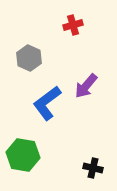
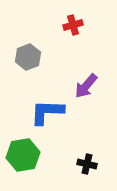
gray hexagon: moved 1 px left, 1 px up; rotated 15 degrees clockwise
blue L-shape: moved 9 px down; rotated 39 degrees clockwise
green hexagon: rotated 20 degrees counterclockwise
black cross: moved 6 px left, 4 px up
